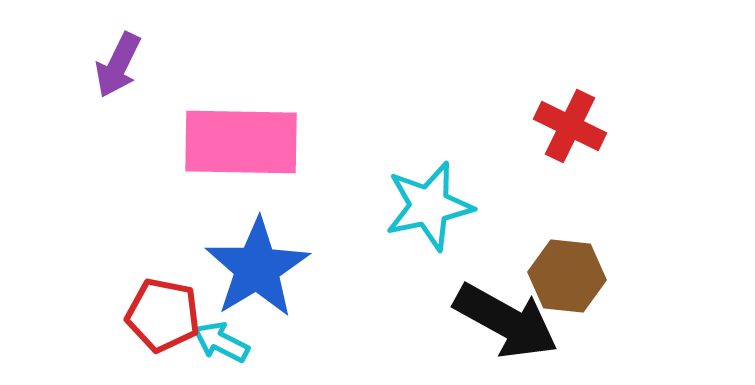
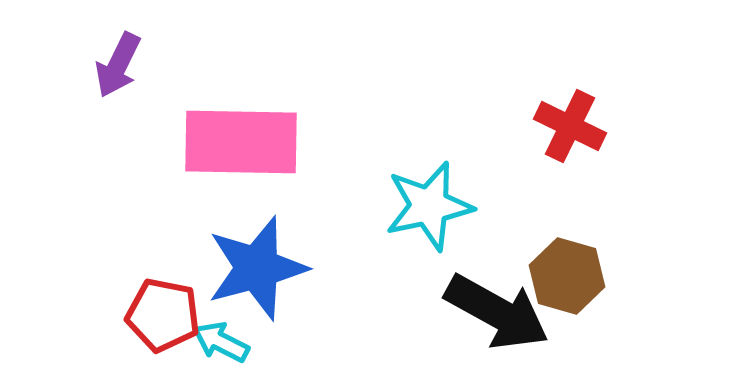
blue star: rotated 16 degrees clockwise
brown hexagon: rotated 10 degrees clockwise
black arrow: moved 9 px left, 9 px up
